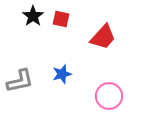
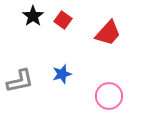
red square: moved 2 px right, 1 px down; rotated 24 degrees clockwise
red trapezoid: moved 5 px right, 4 px up
